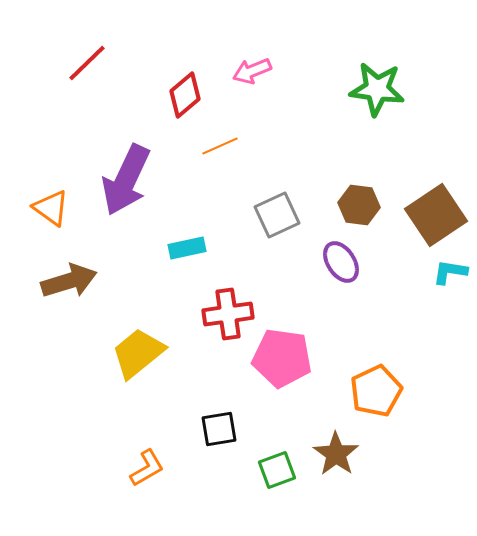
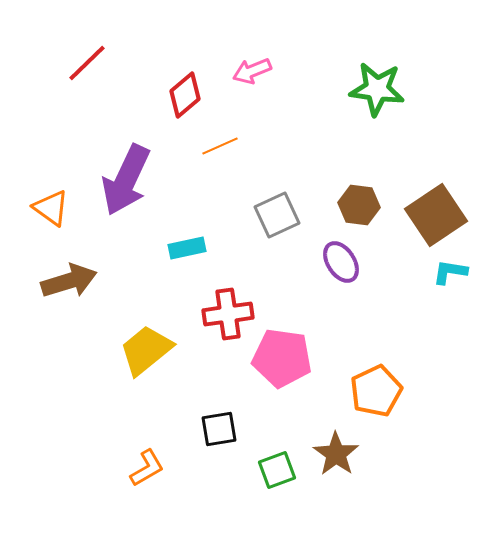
yellow trapezoid: moved 8 px right, 3 px up
